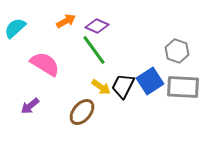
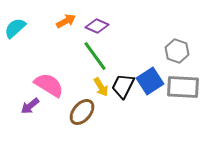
green line: moved 1 px right, 6 px down
pink semicircle: moved 4 px right, 21 px down
yellow arrow: rotated 24 degrees clockwise
